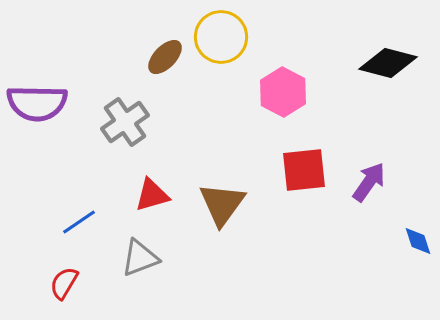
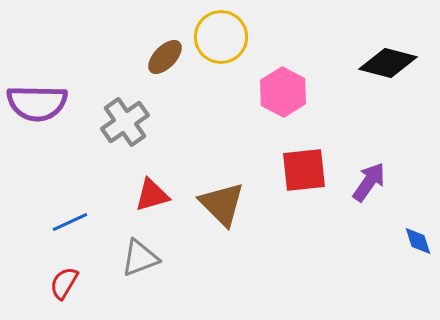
brown triangle: rotated 21 degrees counterclockwise
blue line: moved 9 px left; rotated 9 degrees clockwise
